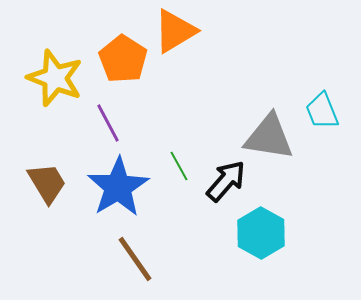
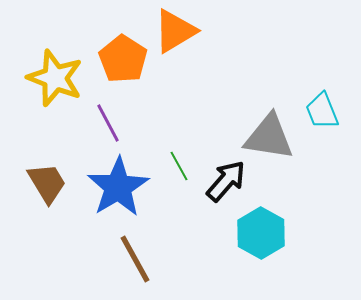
brown line: rotated 6 degrees clockwise
